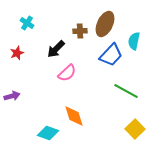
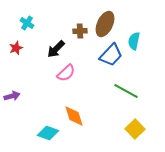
red star: moved 1 px left, 5 px up
pink semicircle: moved 1 px left
